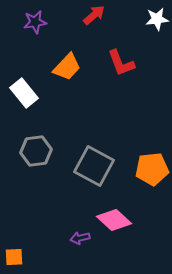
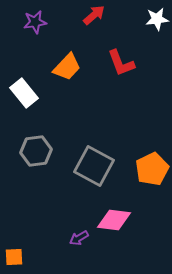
orange pentagon: rotated 20 degrees counterclockwise
pink diamond: rotated 36 degrees counterclockwise
purple arrow: moved 1 px left; rotated 18 degrees counterclockwise
